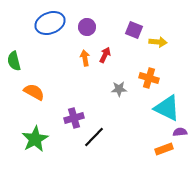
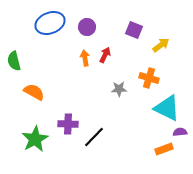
yellow arrow: moved 3 px right, 3 px down; rotated 42 degrees counterclockwise
purple cross: moved 6 px left, 6 px down; rotated 18 degrees clockwise
